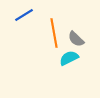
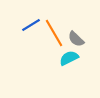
blue line: moved 7 px right, 10 px down
orange line: rotated 20 degrees counterclockwise
